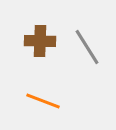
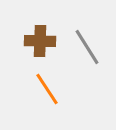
orange line: moved 4 px right, 12 px up; rotated 36 degrees clockwise
